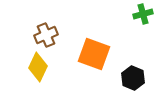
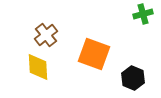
brown cross: rotated 15 degrees counterclockwise
yellow diamond: rotated 28 degrees counterclockwise
